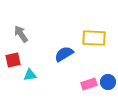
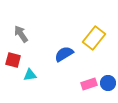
yellow rectangle: rotated 55 degrees counterclockwise
red square: rotated 28 degrees clockwise
blue circle: moved 1 px down
